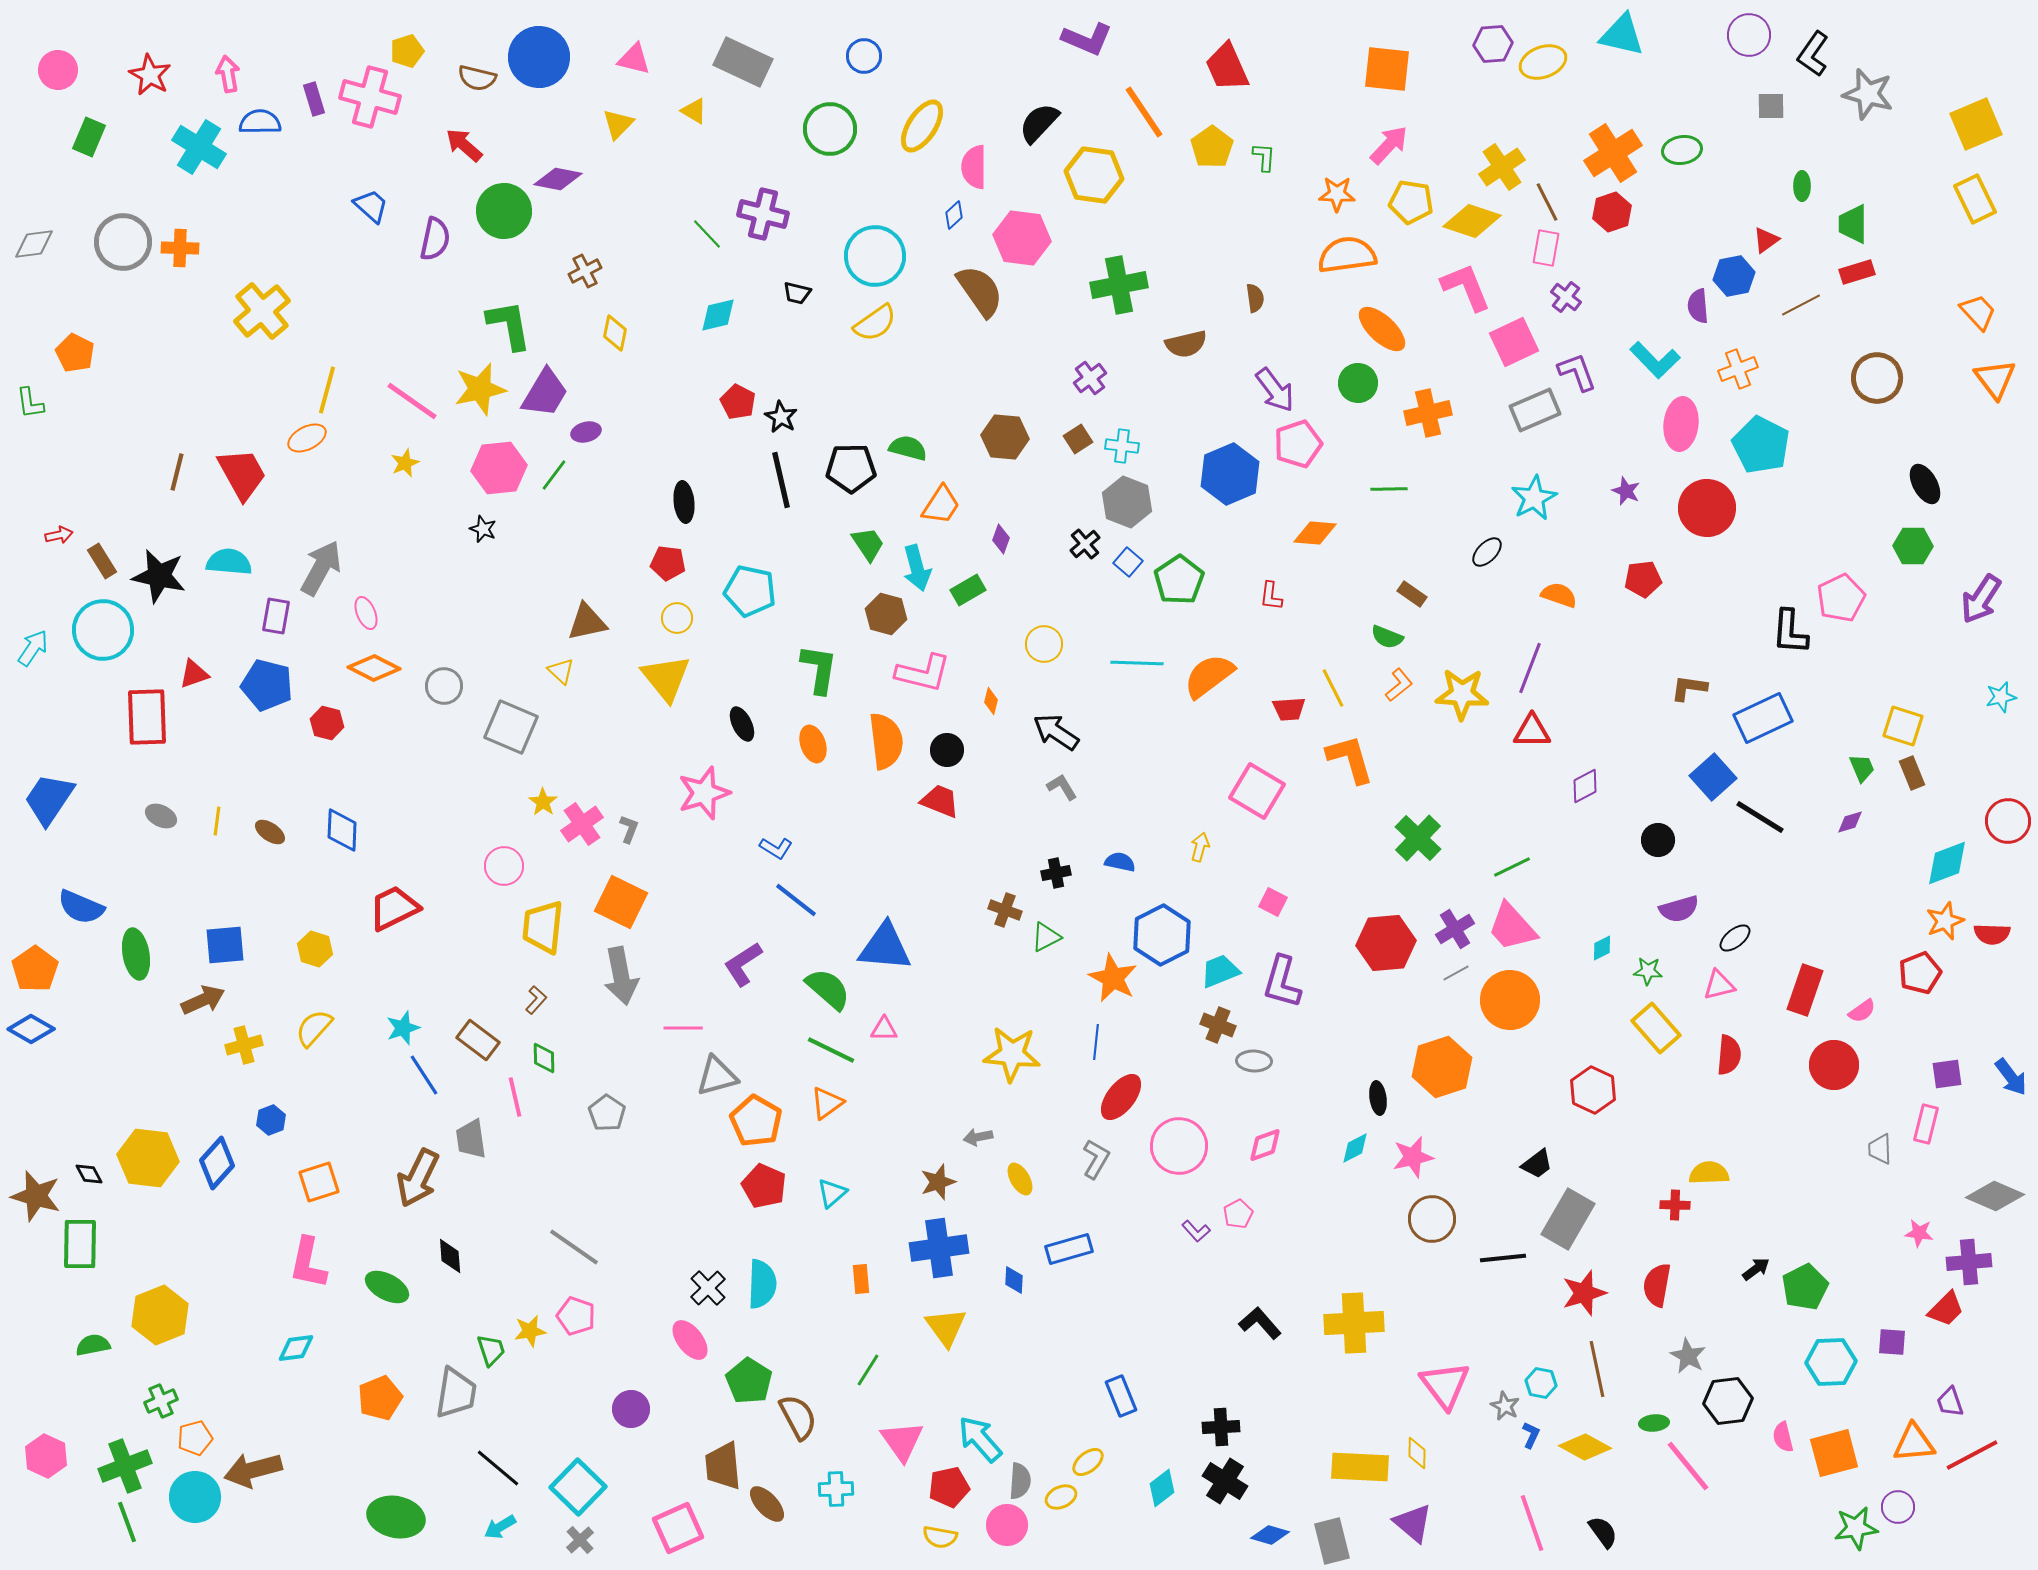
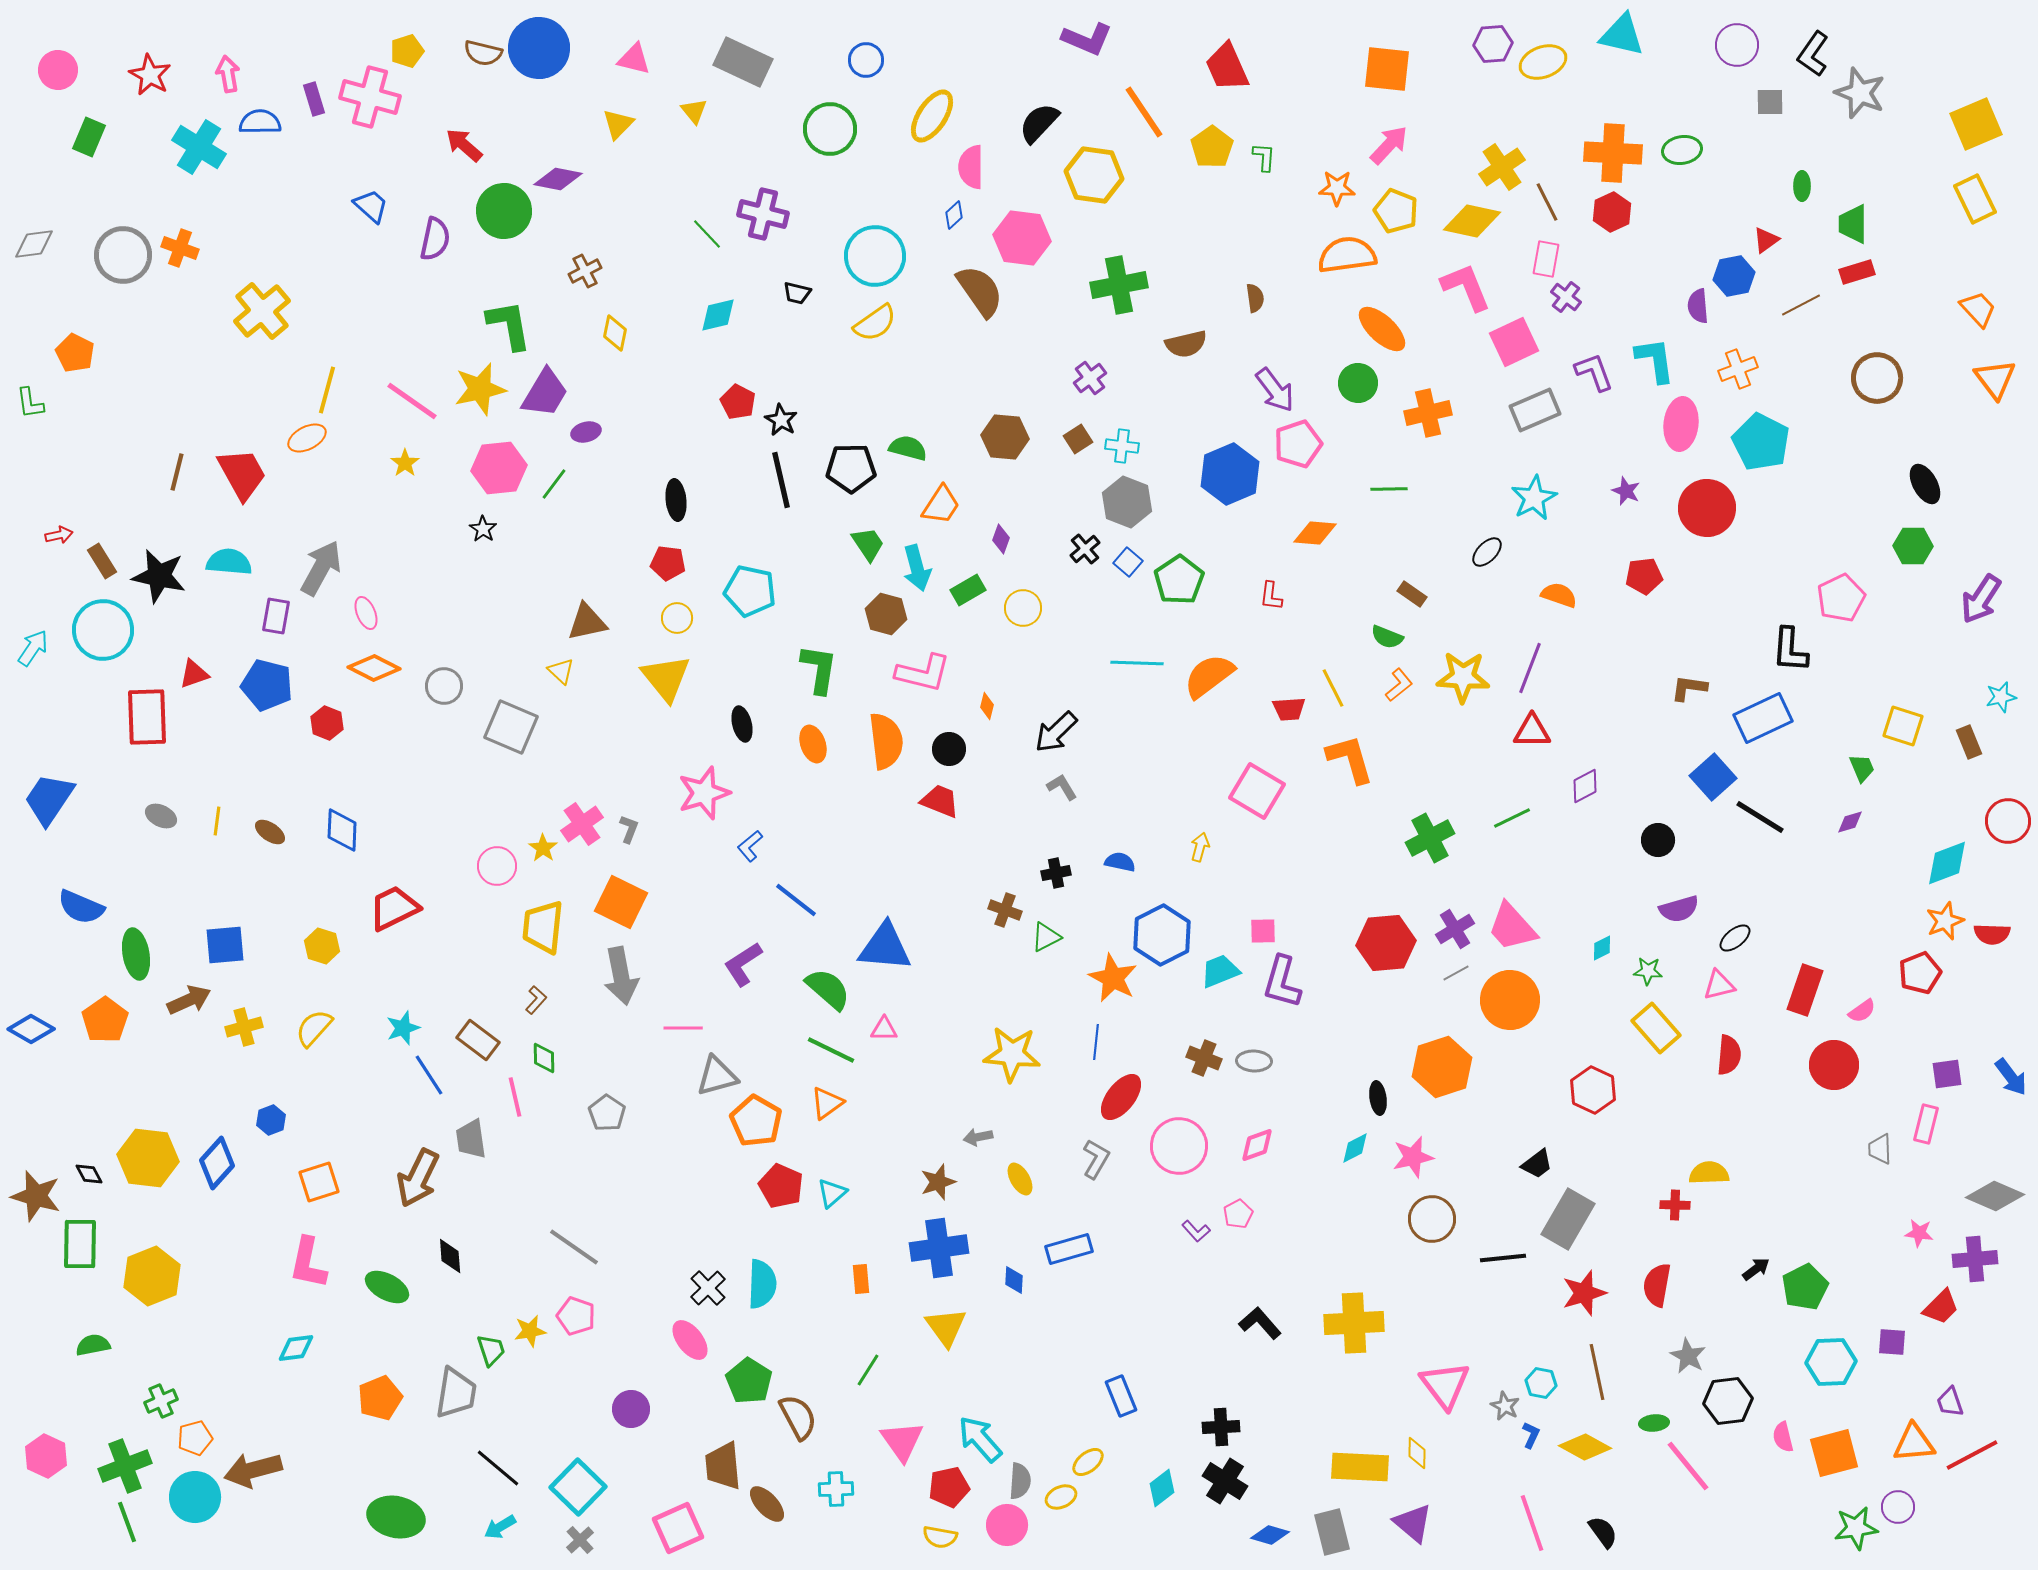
purple circle at (1749, 35): moved 12 px left, 10 px down
blue circle at (864, 56): moved 2 px right, 4 px down
blue circle at (539, 57): moved 9 px up
brown semicircle at (477, 78): moved 6 px right, 25 px up
gray star at (1868, 94): moved 8 px left, 1 px up; rotated 6 degrees clockwise
gray square at (1771, 106): moved 1 px left, 4 px up
yellow triangle at (694, 111): rotated 20 degrees clockwise
yellow ellipse at (922, 126): moved 10 px right, 10 px up
orange cross at (1613, 153): rotated 36 degrees clockwise
pink semicircle at (974, 167): moved 3 px left
orange star at (1337, 194): moved 6 px up
yellow pentagon at (1411, 202): moved 15 px left, 9 px down; rotated 12 degrees clockwise
red hexagon at (1612, 212): rotated 6 degrees counterclockwise
yellow diamond at (1472, 221): rotated 6 degrees counterclockwise
gray circle at (123, 242): moved 13 px down
orange cross at (180, 248): rotated 18 degrees clockwise
pink rectangle at (1546, 248): moved 11 px down
orange trapezoid at (1978, 312): moved 3 px up
cyan L-shape at (1655, 360): rotated 144 degrees counterclockwise
purple L-shape at (1577, 372): moved 17 px right
black star at (781, 417): moved 3 px down
cyan pentagon at (1761, 445): moved 3 px up
yellow star at (405, 463): rotated 12 degrees counterclockwise
green line at (554, 475): moved 9 px down
black ellipse at (684, 502): moved 8 px left, 2 px up
black star at (483, 529): rotated 12 degrees clockwise
black cross at (1085, 544): moved 5 px down
red pentagon at (1643, 579): moved 1 px right, 3 px up
black L-shape at (1790, 632): moved 18 px down
yellow circle at (1044, 644): moved 21 px left, 36 px up
yellow star at (1462, 694): moved 1 px right, 17 px up
orange diamond at (991, 701): moved 4 px left, 5 px down
red hexagon at (327, 723): rotated 8 degrees clockwise
black ellipse at (742, 724): rotated 12 degrees clockwise
black arrow at (1056, 732): rotated 78 degrees counterclockwise
black circle at (947, 750): moved 2 px right, 1 px up
brown rectangle at (1912, 773): moved 57 px right, 31 px up
yellow star at (543, 802): moved 46 px down
green cross at (1418, 838): moved 12 px right; rotated 18 degrees clockwise
blue L-shape at (776, 848): moved 26 px left, 2 px up; rotated 108 degrees clockwise
pink circle at (504, 866): moved 7 px left
green line at (1512, 867): moved 49 px up
pink square at (1273, 902): moved 10 px left, 29 px down; rotated 28 degrees counterclockwise
yellow hexagon at (315, 949): moved 7 px right, 3 px up
orange pentagon at (35, 969): moved 70 px right, 51 px down
brown arrow at (203, 1000): moved 14 px left
brown cross at (1218, 1025): moved 14 px left, 33 px down
yellow cross at (244, 1045): moved 18 px up
blue line at (424, 1075): moved 5 px right
pink diamond at (1265, 1145): moved 8 px left
red pentagon at (764, 1186): moved 17 px right
purple cross at (1969, 1262): moved 6 px right, 3 px up
red trapezoid at (1946, 1309): moved 5 px left, 2 px up
yellow hexagon at (160, 1315): moved 8 px left, 39 px up
brown line at (1597, 1369): moved 3 px down
gray rectangle at (1332, 1541): moved 9 px up
